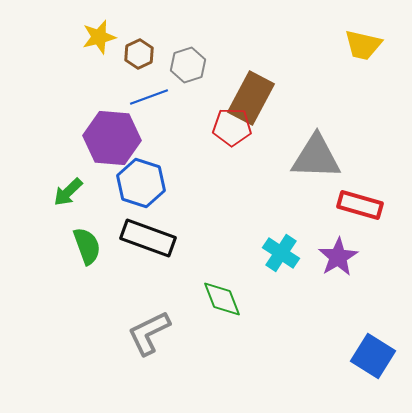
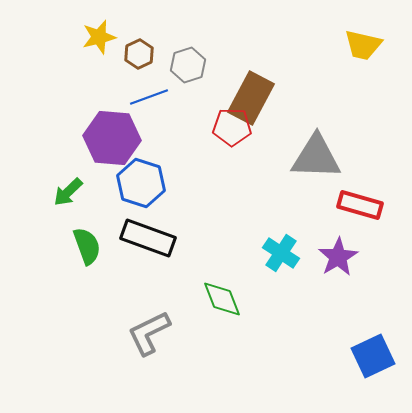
blue square: rotated 33 degrees clockwise
